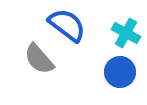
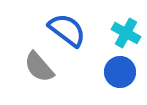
blue semicircle: moved 5 px down
gray semicircle: moved 8 px down
